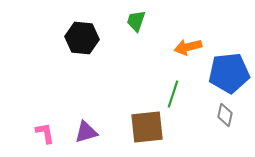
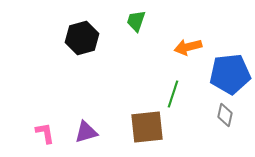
black hexagon: rotated 20 degrees counterclockwise
blue pentagon: moved 1 px right, 1 px down
